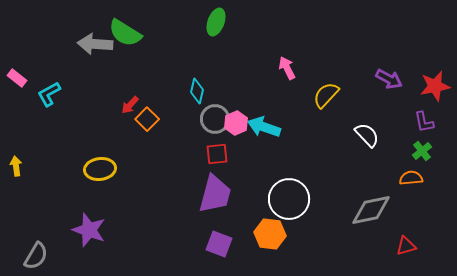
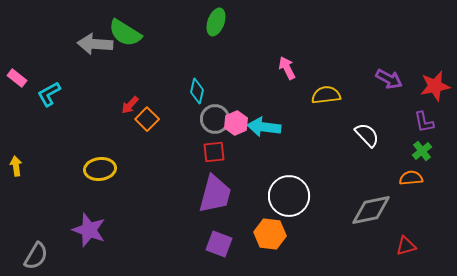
yellow semicircle: rotated 40 degrees clockwise
cyan arrow: rotated 12 degrees counterclockwise
red square: moved 3 px left, 2 px up
white circle: moved 3 px up
